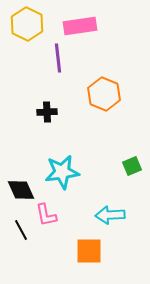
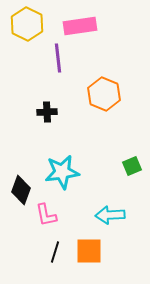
black diamond: rotated 44 degrees clockwise
black line: moved 34 px right, 22 px down; rotated 45 degrees clockwise
